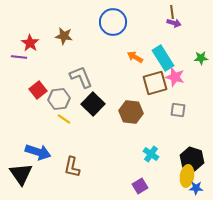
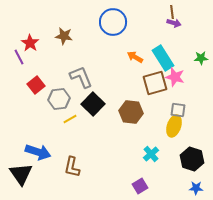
purple line: rotated 56 degrees clockwise
red square: moved 2 px left, 5 px up
yellow line: moved 6 px right; rotated 64 degrees counterclockwise
cyan cross: rotated 14 degrees clockwise
yellow ellipse: moved 13 px left, 50 px up; rotated 10 degrees clockwise
